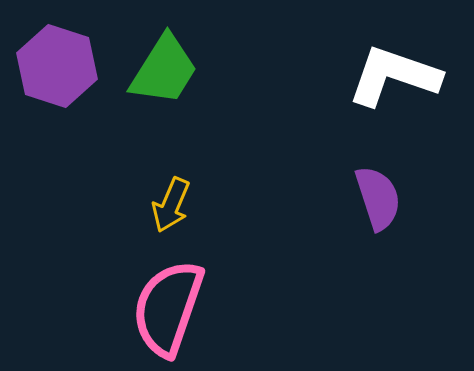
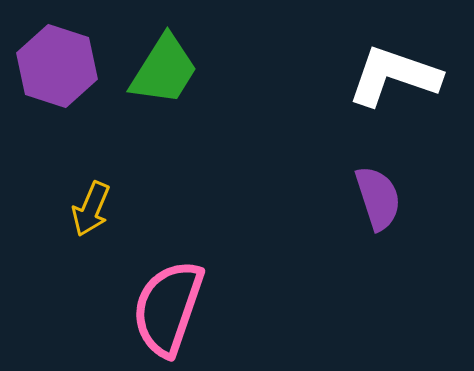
yellow arrow: moved 80 px left, 4 px down
